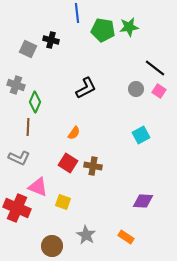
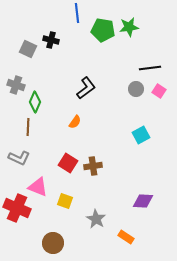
black line: moved 5 px left; rotated 45 degrees counterclockwise
black L-shape: rotated 10 degrees counterclockwise
orange semicircle: moved 1 px right, 11 px up
brown cross: rotated 18 degrees counterclockwise
yellow square: moved 2 px right, 1 px up
gray star: moved 10 px right, 16 px up
brown circle: moved 1 px right, 3 px up
